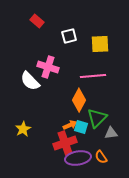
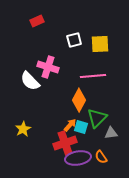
red rectangle: rotated 64 degrees counterclockwise
white square: moved 5 px right, 4 px down
orange arrow: rotated 24 degrees counterclockwise
